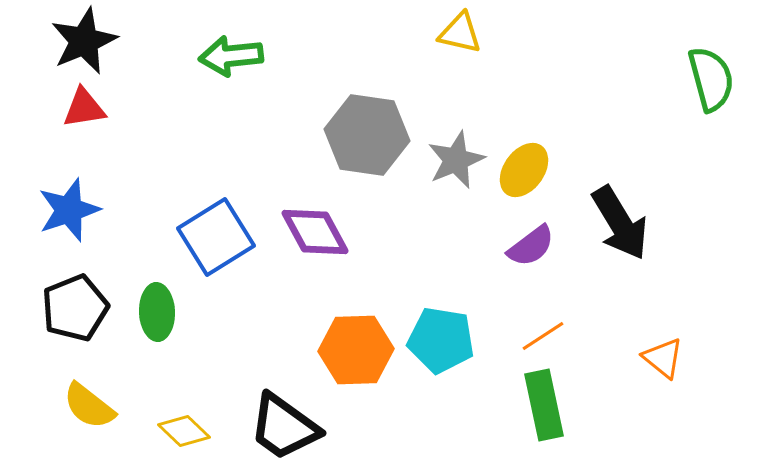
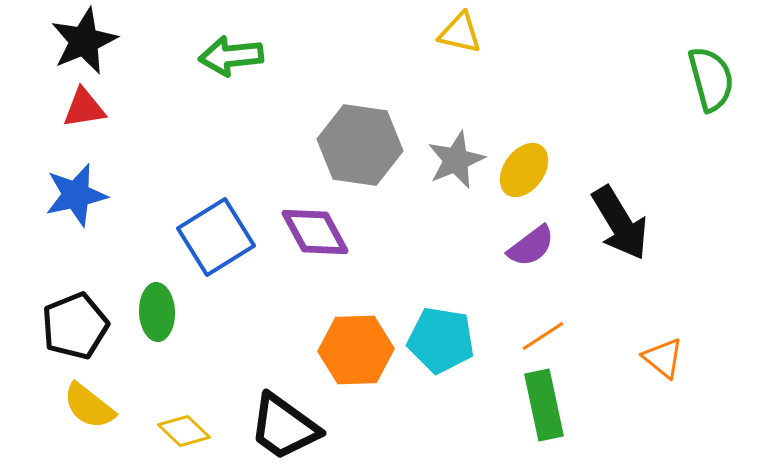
gray hexagon: moved 7 px left, 10 px down
blue star: moved 7 px right, 15 px up; rotated 6 degrees clockwise
black pentagon: moved 18 px down
